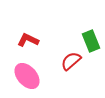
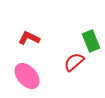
red L-shape: moved 1 px right, 2 px up
red semicircle: moved 3 px right, 1 px down
